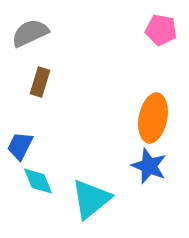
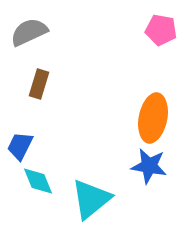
gray semicircle: moved 1 px left, 1 px up
brown rectangle: moved 1 px left, 2 px down
blue star: rotated 12 degrees counterclockwise
